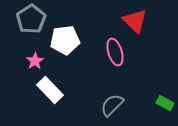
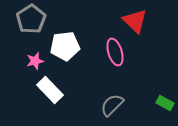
white pentagon: moved 6 px down
pink star: rotated 18 degrees clockwise
